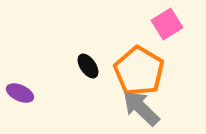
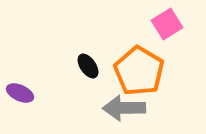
gray arrow: moved 17 px left; rotated 45 degrees counterclockwise
